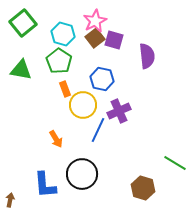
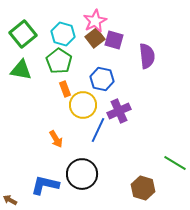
green square: moved 11 px down
blue L-shape: rotated 108 degrees clockwise
brown arrow: rotated 72 degrees counterclockwise
